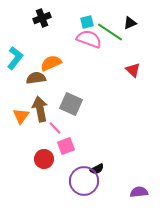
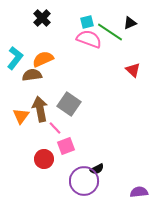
black cross: rotated 24 degrees counterclockwise
orange semicircle: moved 8 px left, 4 px up
brown semicircle: moved 4 px left, 3 px up
gray square: moved 2 px left; rotated 10 degrees clockwise
